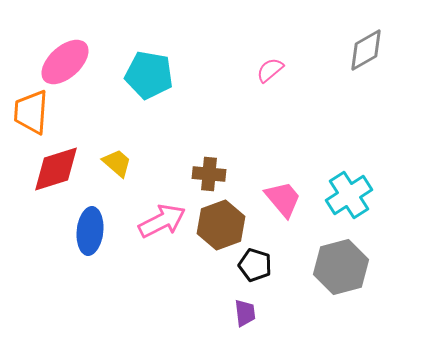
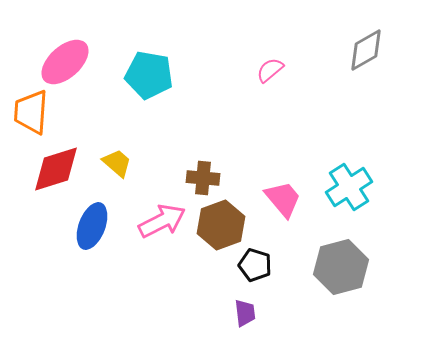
brown cross: moved 6 px left, 4 px down
cyan cross: moved 8 px up
blue ellipse: moved 2 px right, 5 px up; rotated 15 degrees clockwise
